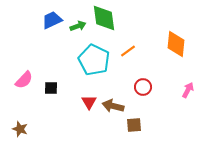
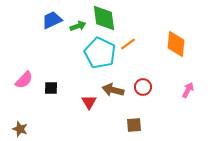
orange line: moved 7 px up
cyan pentagon: moved 6 px right, 7 px up
brown arrow: moved 16 px up
